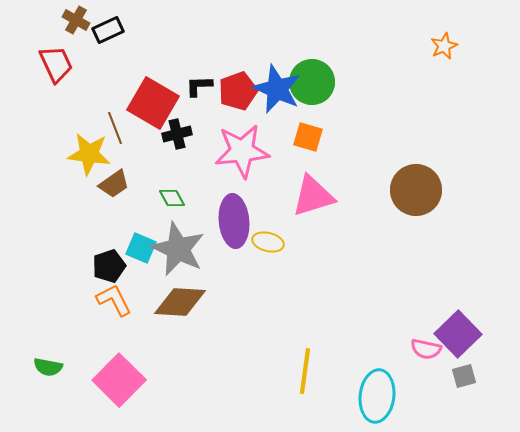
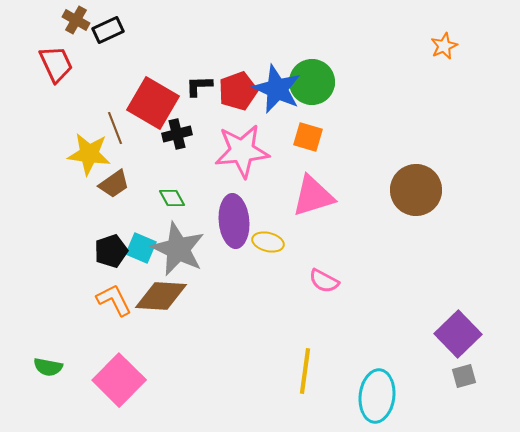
black pentagon: moved 2 px right, 15 px up
brown diamond: moved 19 px left, 6 px up
pink semicircle: moved 102 px left, 68 px up; rotated 16 degrees clockwise
